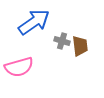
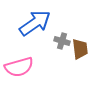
blue arrow: moved 1 px right, 1 px down
brown trapezoid: moved 3 px down
